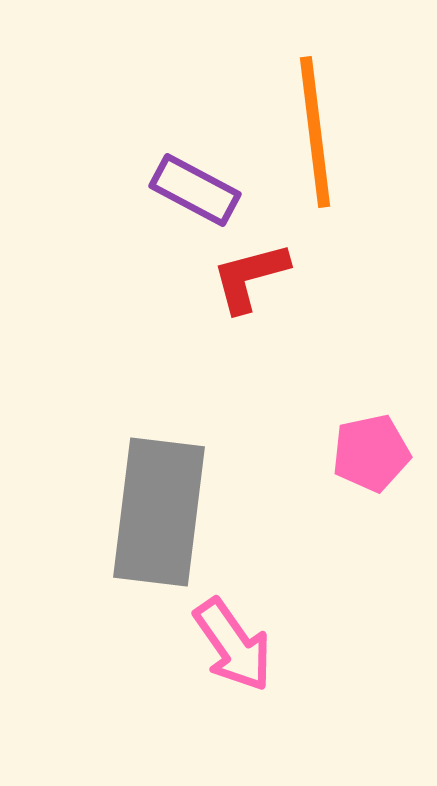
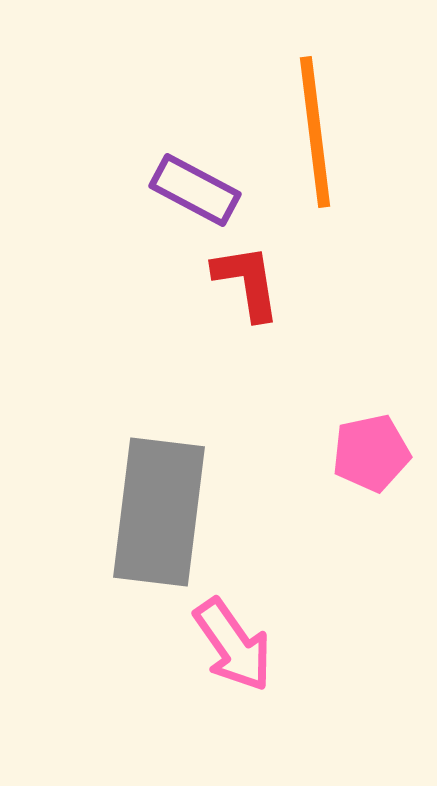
red L-shape: moved 3 px left, 5 px down; rotated 96 degrees clockwise
